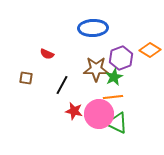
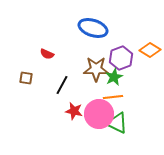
blue ellipse: rotated 20 degrees clockwise
